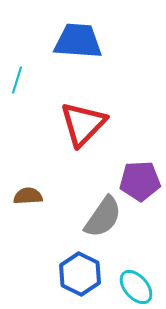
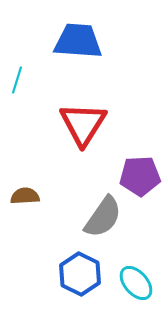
red triangle: rotated 12 degrees counterclockwise
purple pentagon: moved 5 px up
brown semicircle: moved 3 px left
cyan ellipse: moved 4 px up
